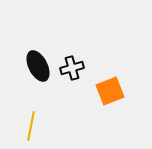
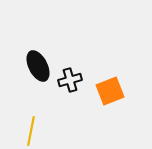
black cross: moved 2 px left, 12 px down
yellow line: moved 5 px down
